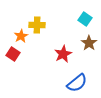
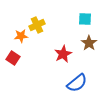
cyan square: rotated 32 degrees counterclockwise
yellow cross: rotated 28 degrees counterclockwise
orange star: rotated 24 degrees clockwise
red square: moved 4 px down
